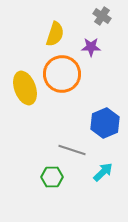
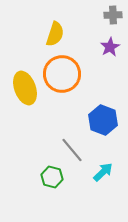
gray cross: moved 11 px right, 1 px up; rotated 36 degrees counterclockwise
purple star: moved 19 px right; rotated 30 degrees counterclockwise
blue hexagon: moved 2 px left, 3 px up; rotated 16 degrees counterclockwise
gray line: rotated 32 degrees clockwise
green hexagon: rotated 15 degrees clockwise
